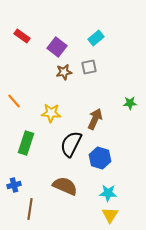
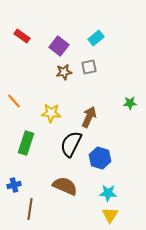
purple square: moved 2 px right, 1 px up
brown arrow: moved 6 px left, 2 px up
